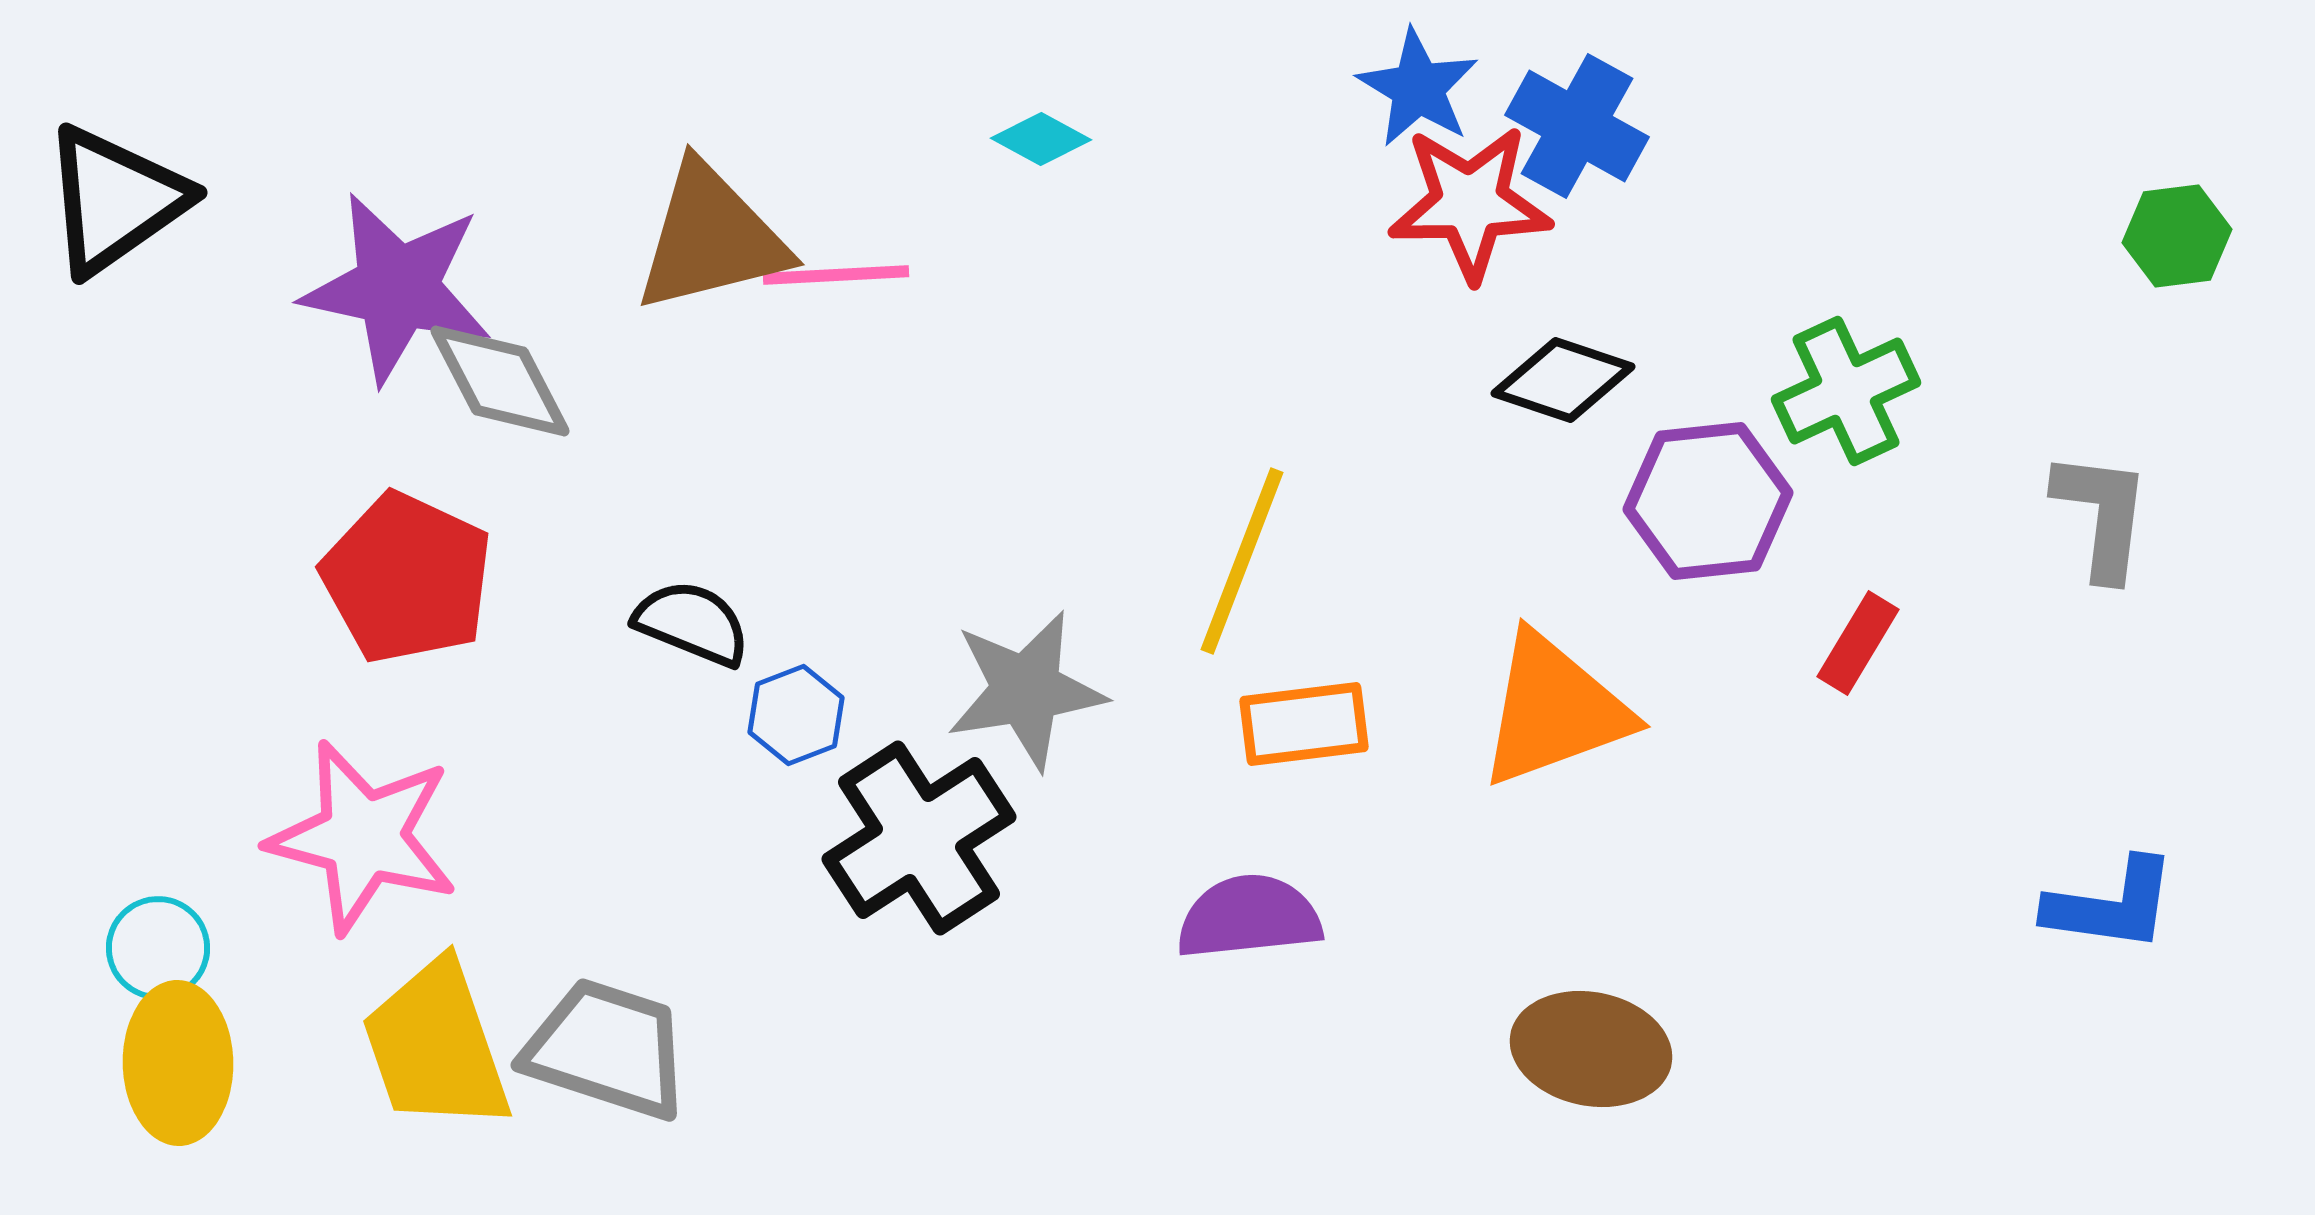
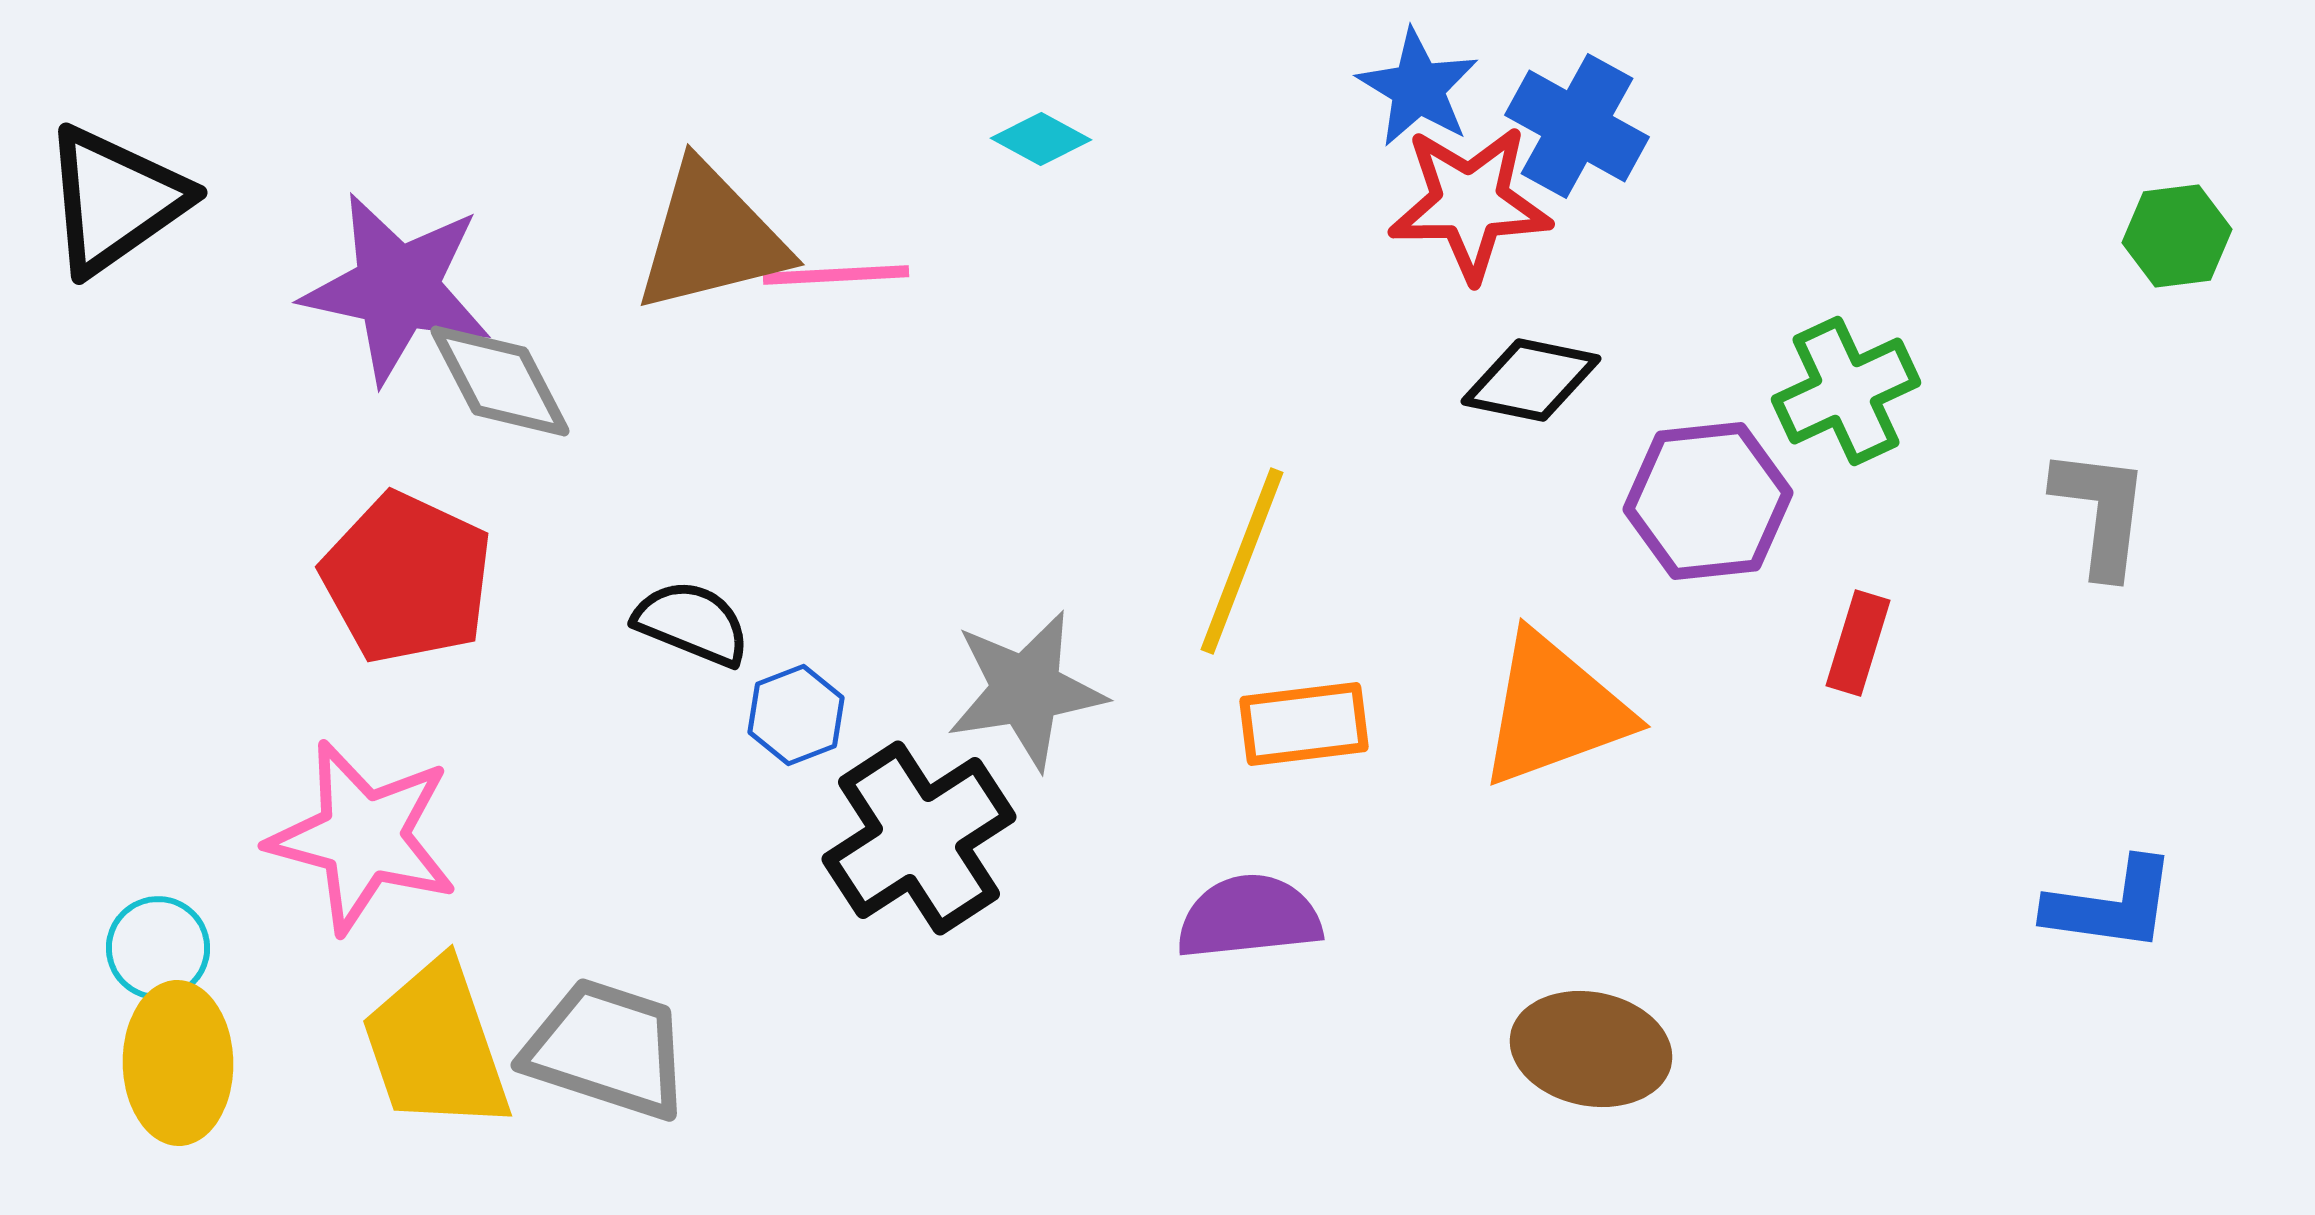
black diamond: moved 32 px left; rotated 7 degrees counterclockwise
gray L-shape: moved 1 px left, 3 px up
red rectangle: rotated 14 degrees counterclockwise
